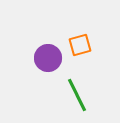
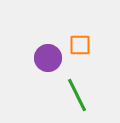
orange square: rotated 15 degrees clockwise
